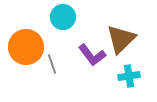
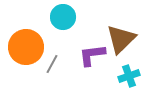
purple L-shape: rotated 120 degrees clockwise
gray line: rotated 48 degrees clockwise
cyan cross: rotated 10 degrees counterclockwise
